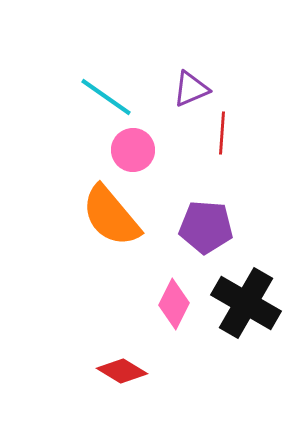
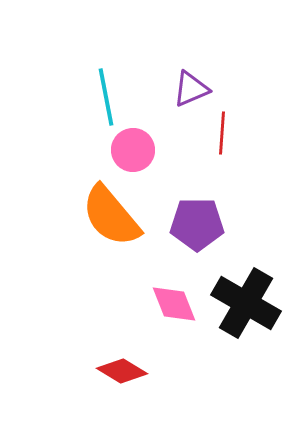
cyan line: rotated 44 degrees clockwise
purple pentagon: moved 9 px left, 3 px up; rotated 4 degrees counterclockwise
pink diamond: rotated 48 degrees counterclockwise
